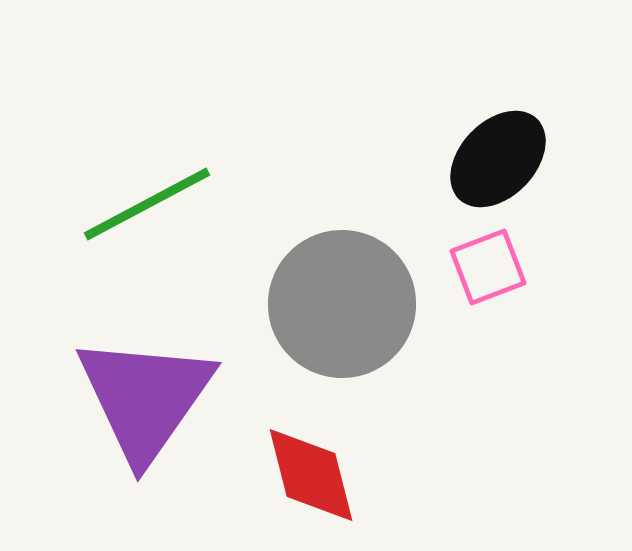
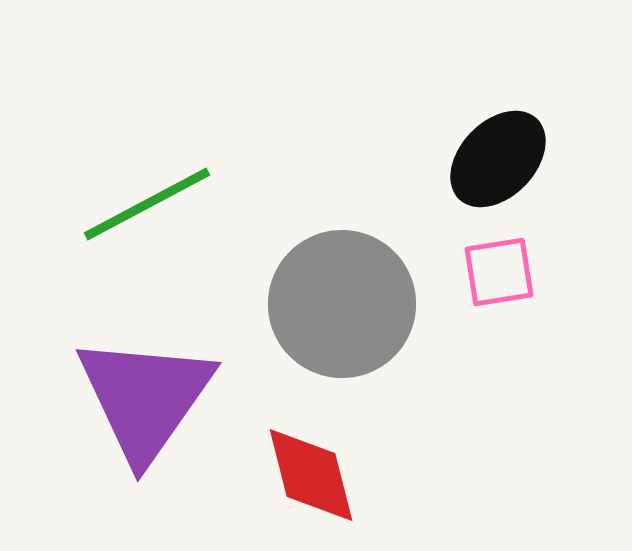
pink square: moved 11 px right, 5 px down; rotated 12 degrees clockwise
